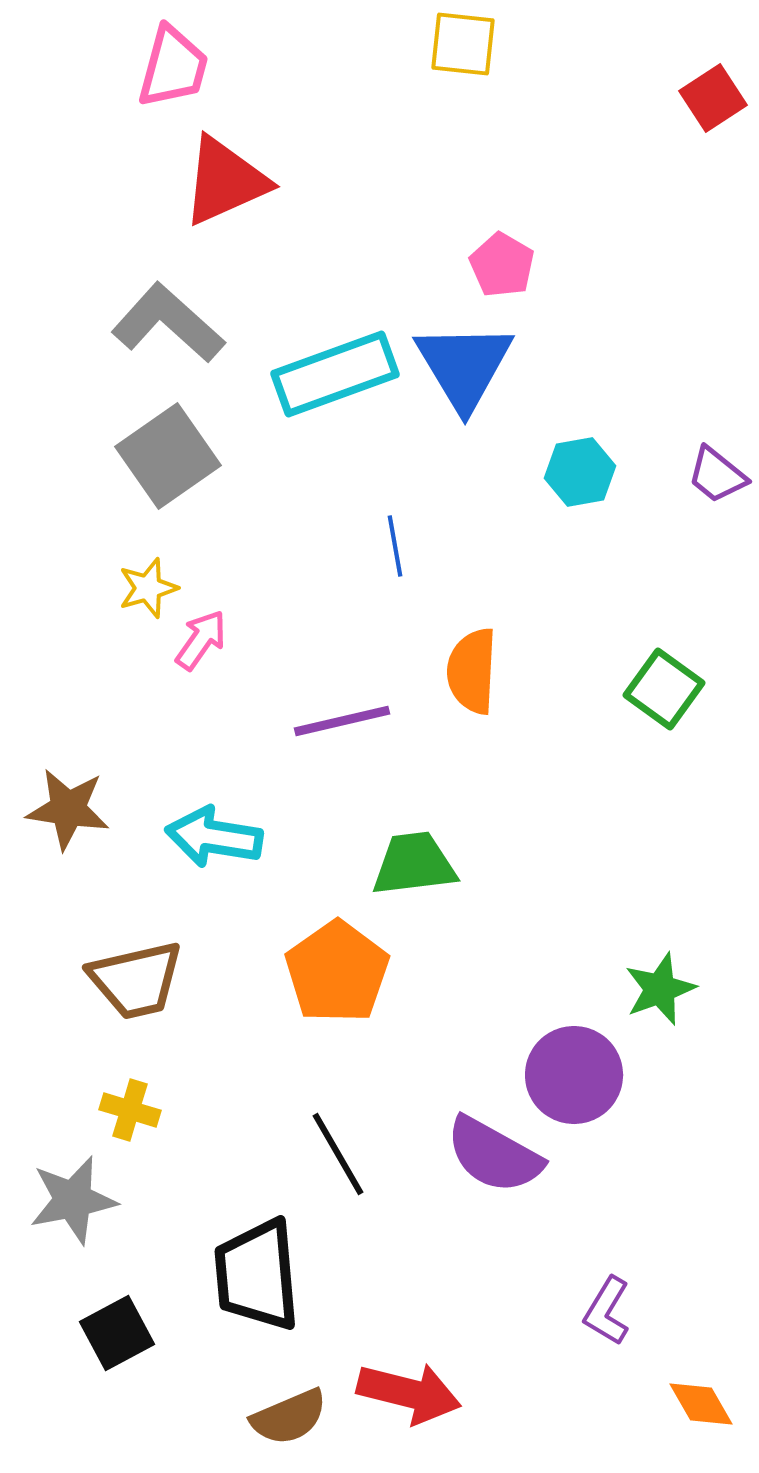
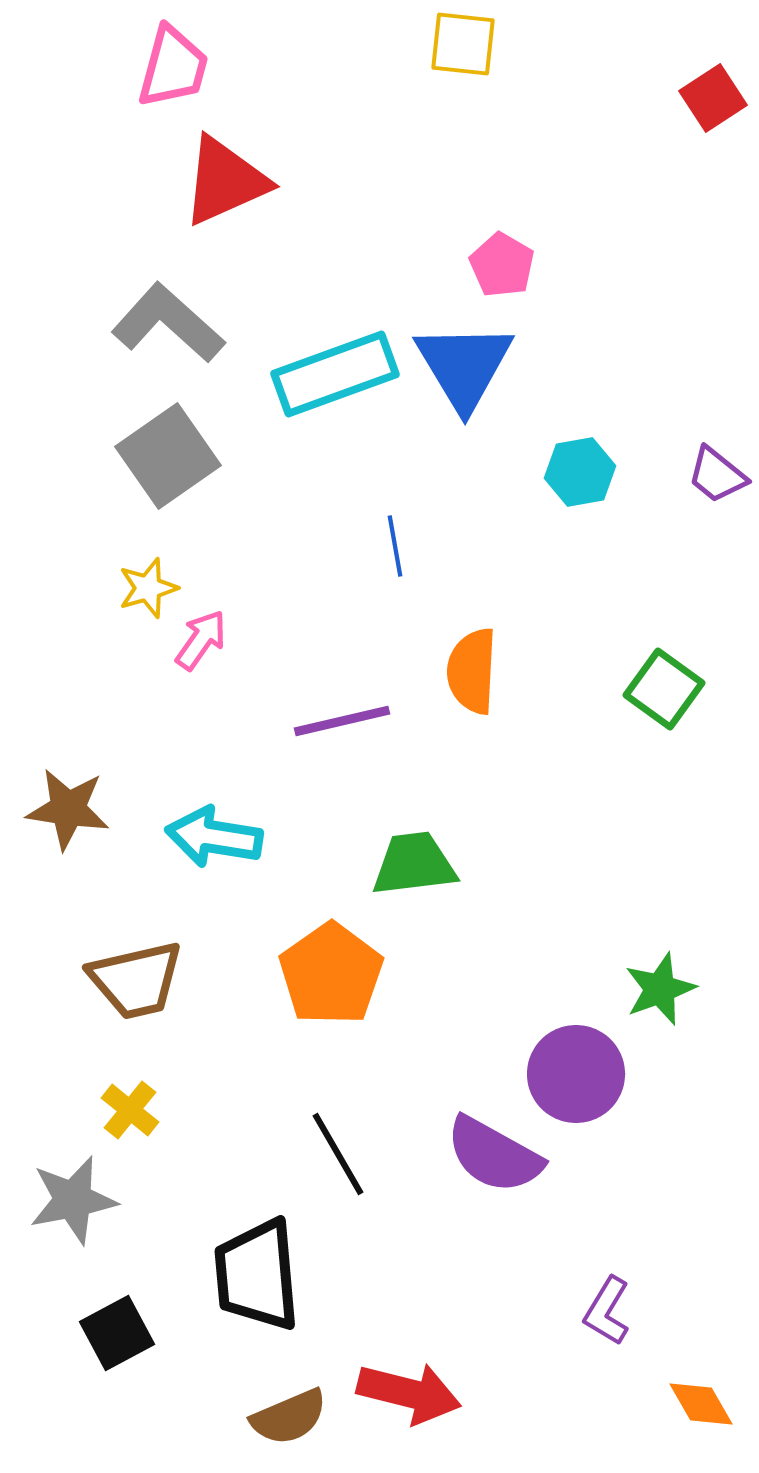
orange pentagon: moved 6 px left, 2 px down
purple circle: moved 2 px right, 1 px up
yellow cross: rotated 22 degrees clockwise
